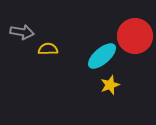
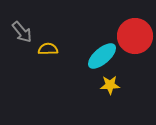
gray arrow: rotated 40 degrees clockwise
yellow star: rotated 18 degrees clockwise
